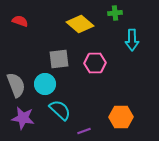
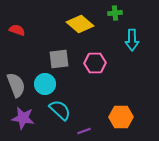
red semicircle: moved 3 px left, 9 px down
